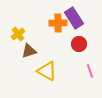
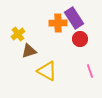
red circle: moved 1 px right, 5 px up
